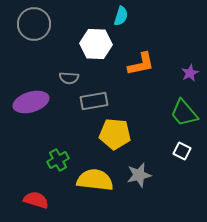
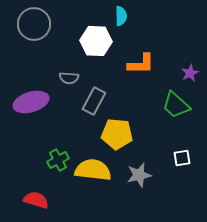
cyan semicircle: rotated 18 degrees counterclockwise
white hexagon: moved 3 px up
orange L-shape: rotated 12 degrees clockwise
gray rectangle: rotated 52 degrees counterclockwise
green trapezoid: moved 8 px left, 8 px up; rotated 8 degrees counterclockwise
yellow pentagon: moved 2 px right
white square: moved 7 px down; rotated 36 degrees counterclockwise
yellow semicircle: moved 2 px left, 10 px up
